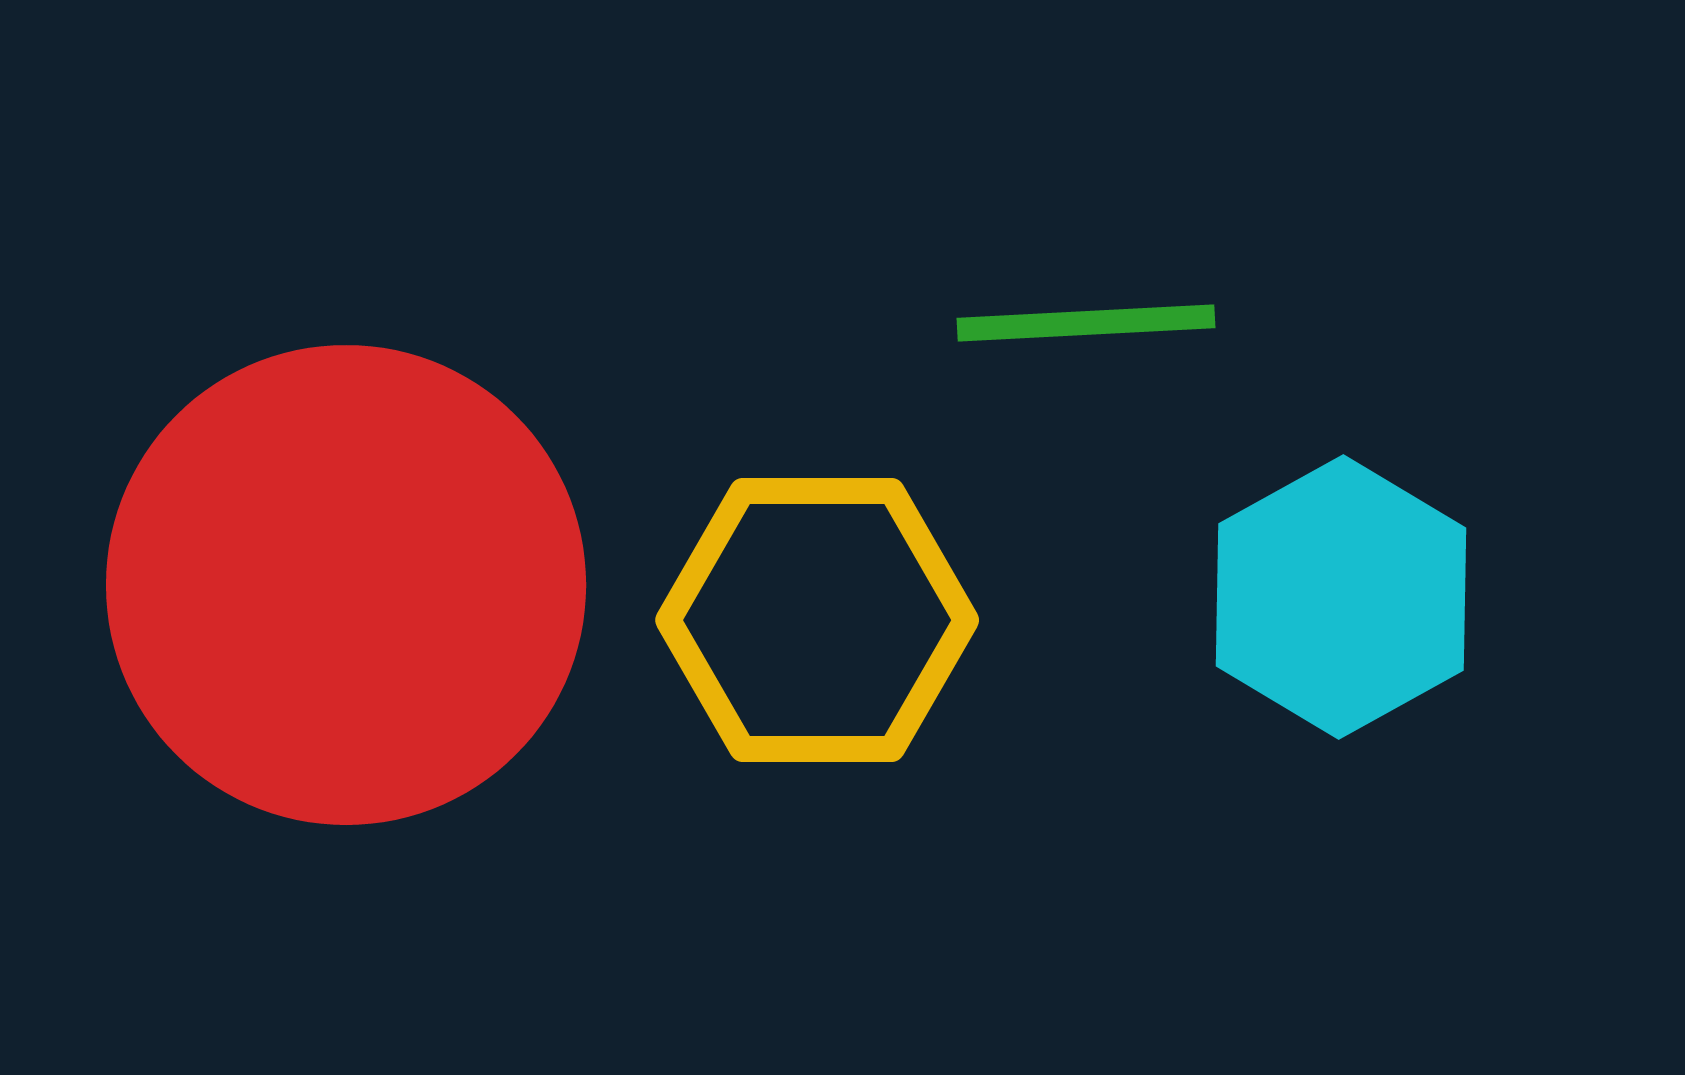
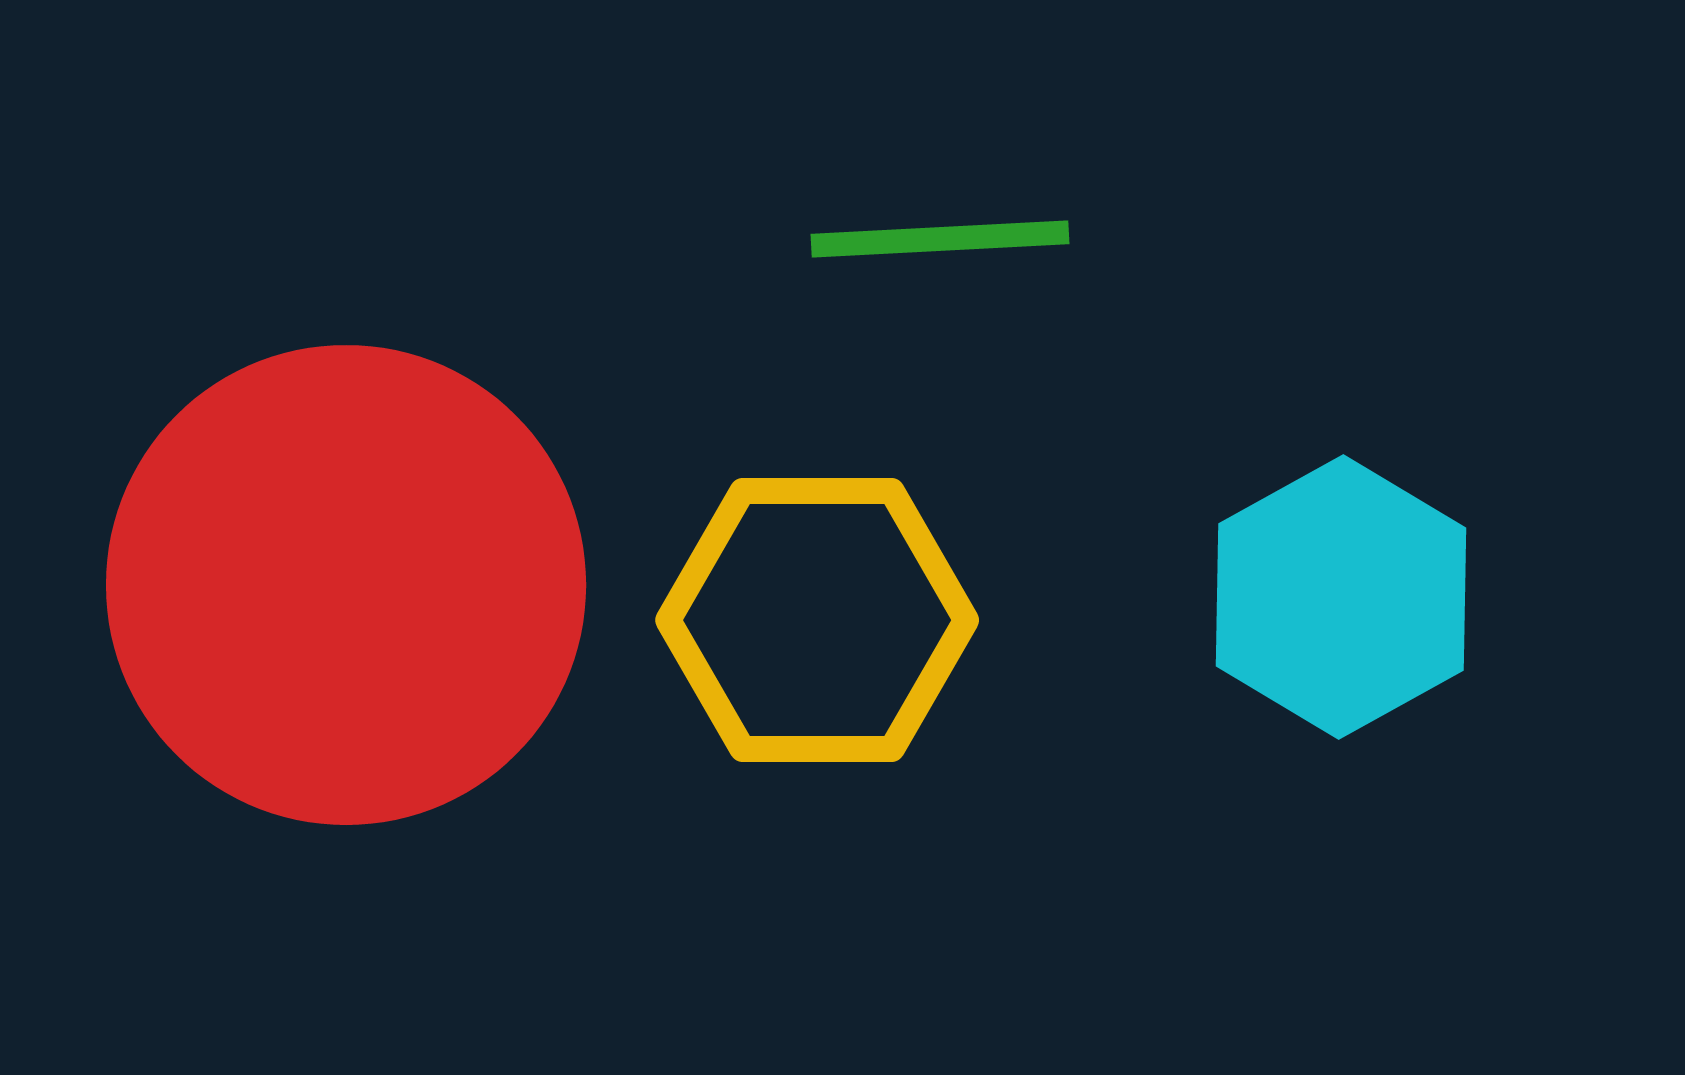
green line: moved 146 px left, 84 px up
